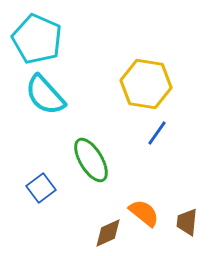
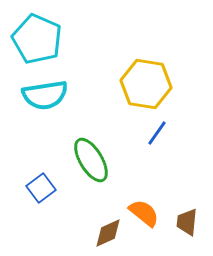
cyan semicircle: rotated 57 degrees counterclockwise
